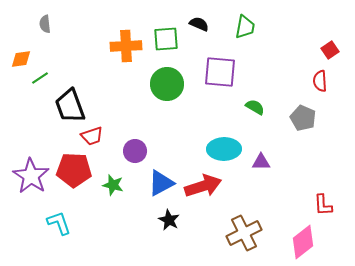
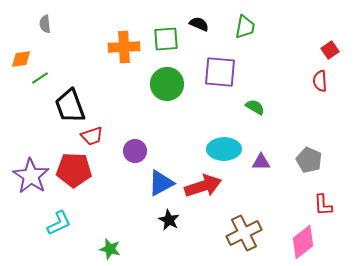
orange cross: moved 2 px left, 1 px down
gray pentagon: moved 6 px right, 42 px down
green star: moved 3 px left, 64 px down
cyan L-shape: rotated 84 degrees clockwise
